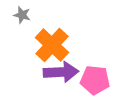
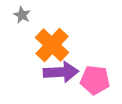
gray star: rotated 12 degrees clockwise
